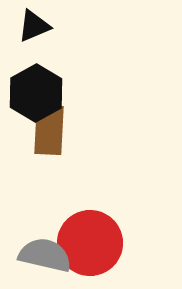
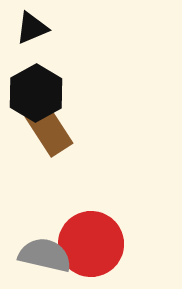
black triangle: moved 2 px left, 2 px down
brown rectangle: rotated 36 degrees counterclockwise
red circle: moved 1 px right, 1 px down
